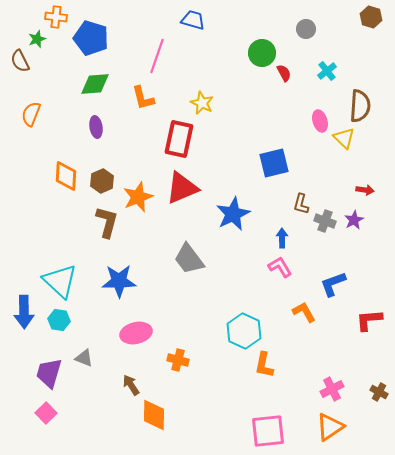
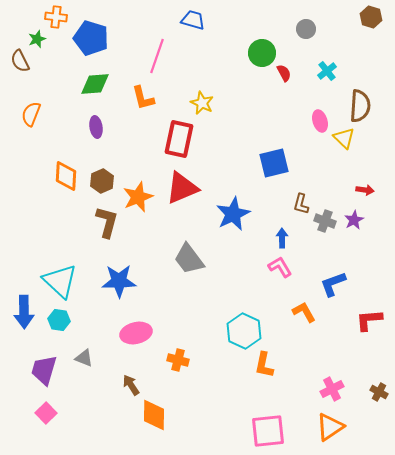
purple trapezoid at (49, 373): moved 5 px left, 3 px up
